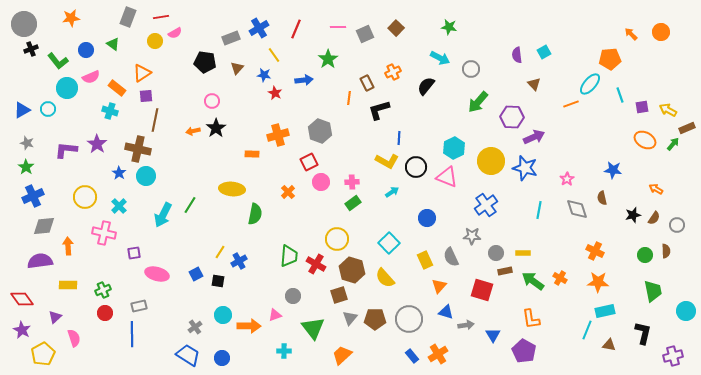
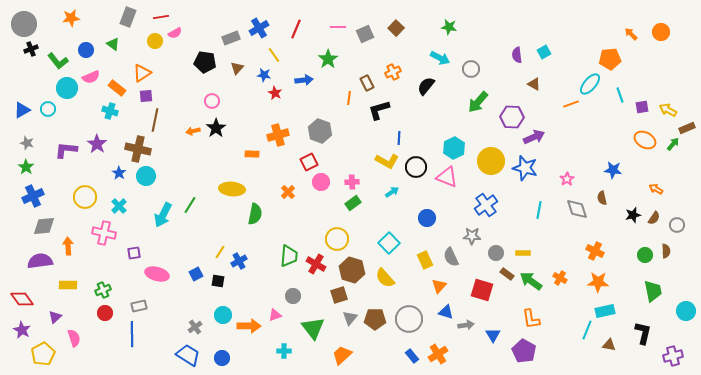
brown triangle at (534, 84): rotated 16 degrees counterclockwise
brown rectangle at (505, 271): moved 2 px right, 3 px down; rotated 48 degrees clockwise
green arrow at (533, 281): moved 2 px left
